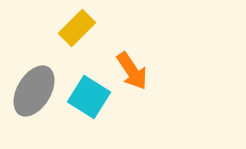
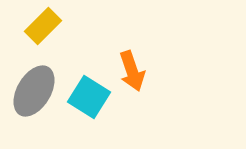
yellow rectangle: moved 34 px left, 2 px up
orange arrow: rotated 15 degrees clockwise
